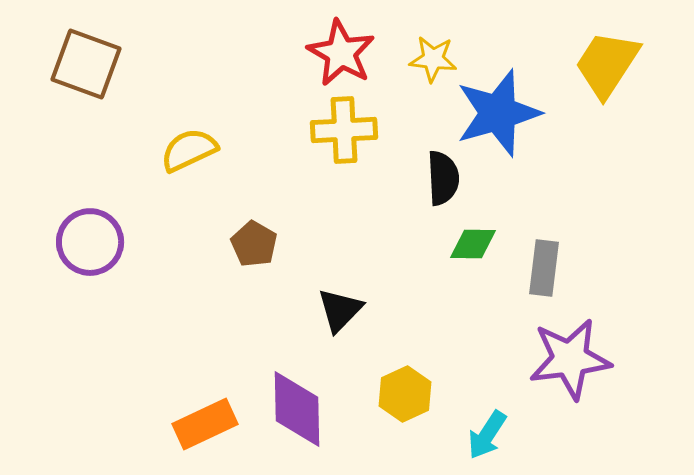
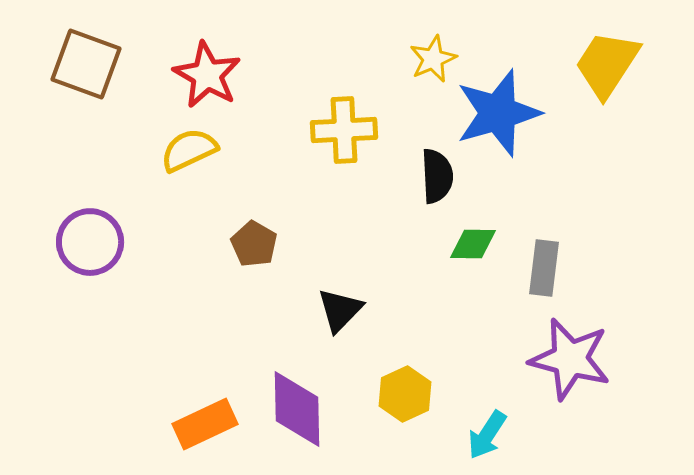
red star: moved 134 px left, 22 px down
yellow star: rotated 30 degrees counterclockwise
black semicircle: moved 6 px left, 2 px up
purple star: rotated 22 degrees clockwise
